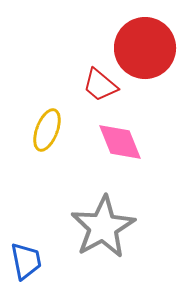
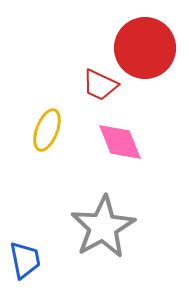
red trapezoid: rotated 15 degrees counterclockwise
blue trapezoid: moved 1 px left, 1 px up
